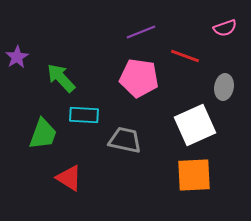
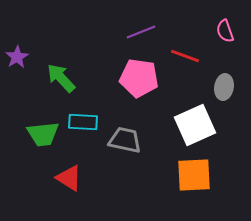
pink semicircle: moved 3 px down; rotated 90 degrees clockwise
cyan rectangle: moved 1 px left, 7 px down
green trapezoid: rotated 64 degrees clockwise
